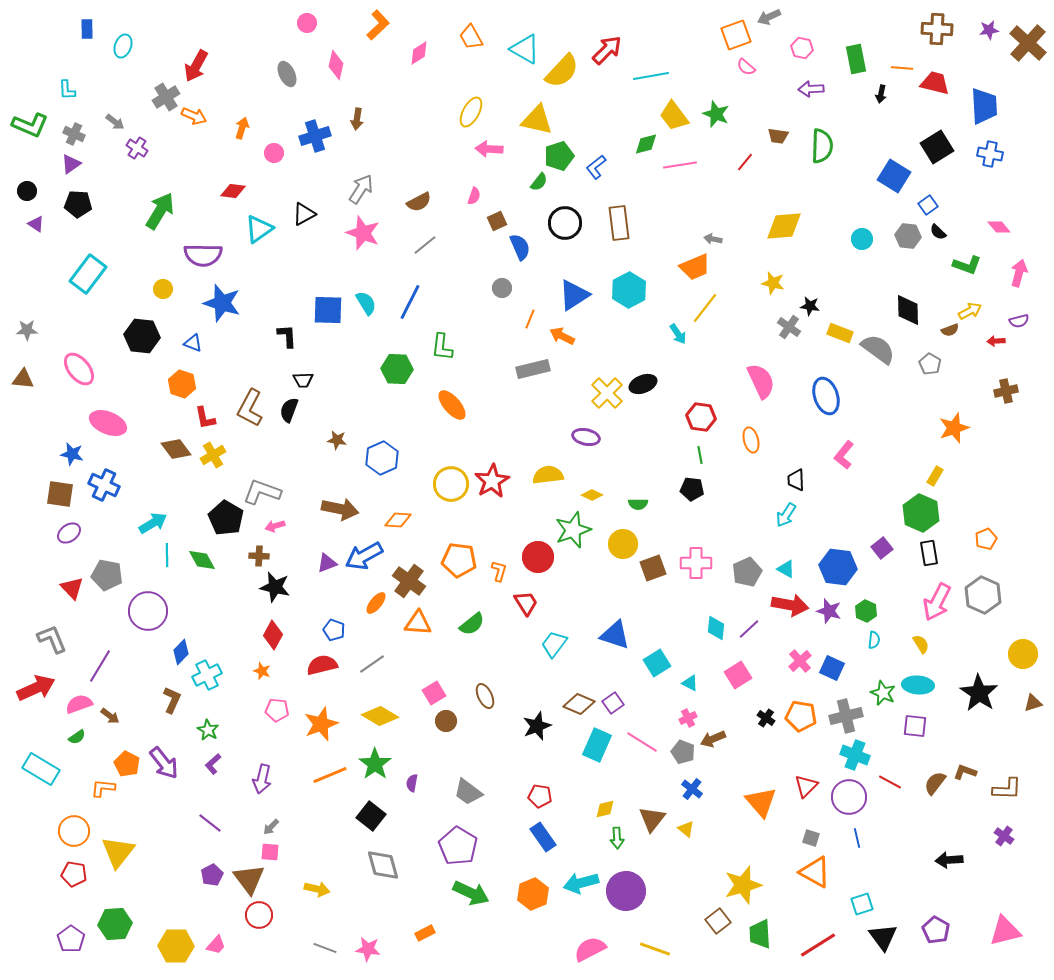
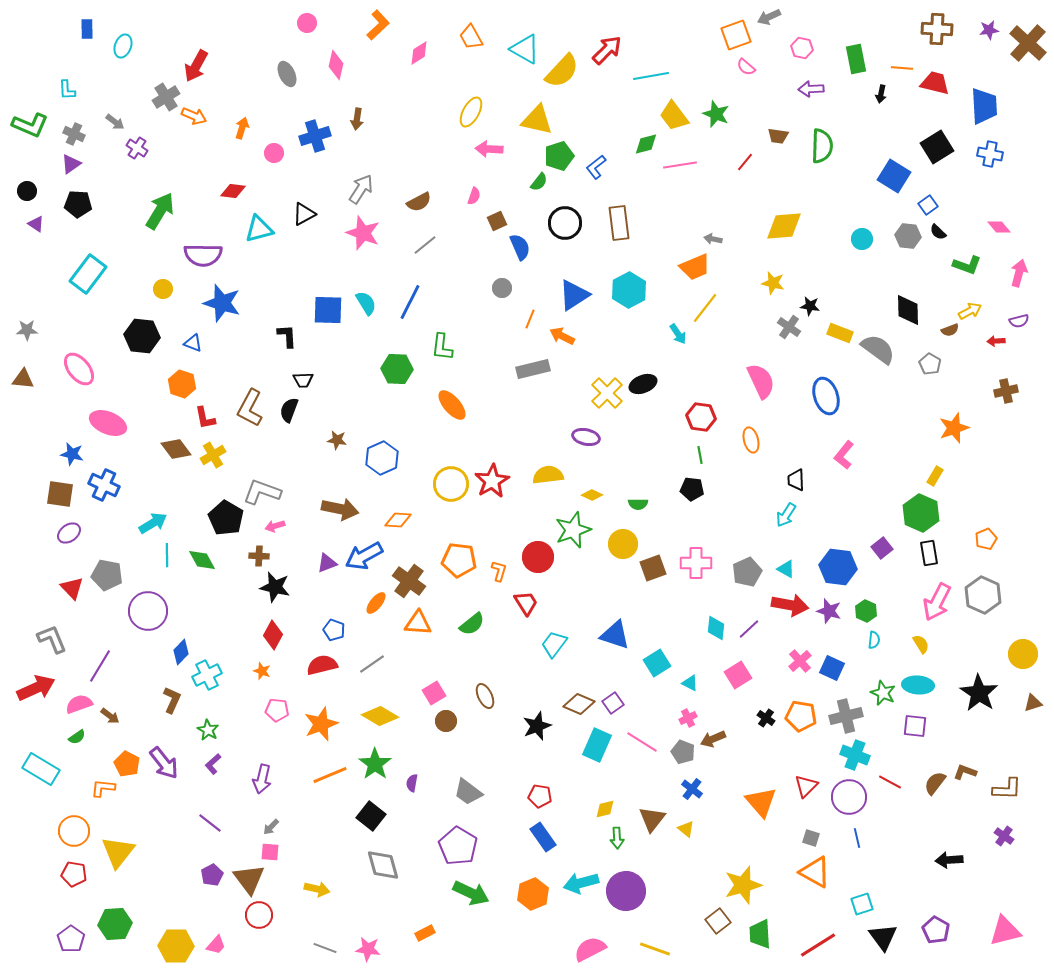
cyan triangle at (259, 229): rotated 20 degrees clockwise
